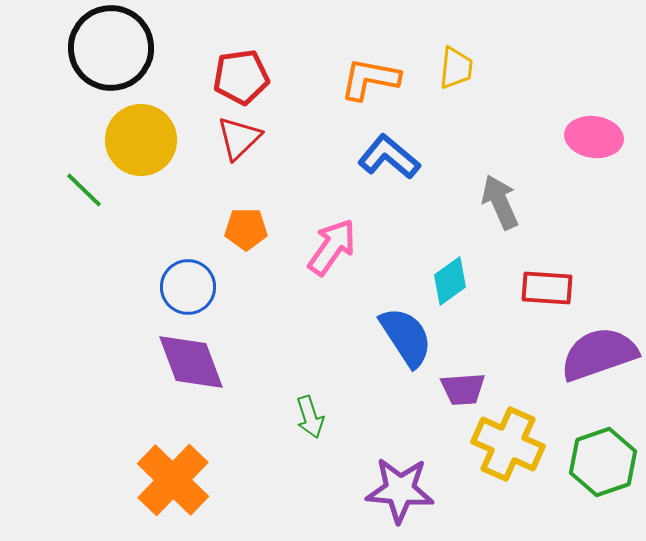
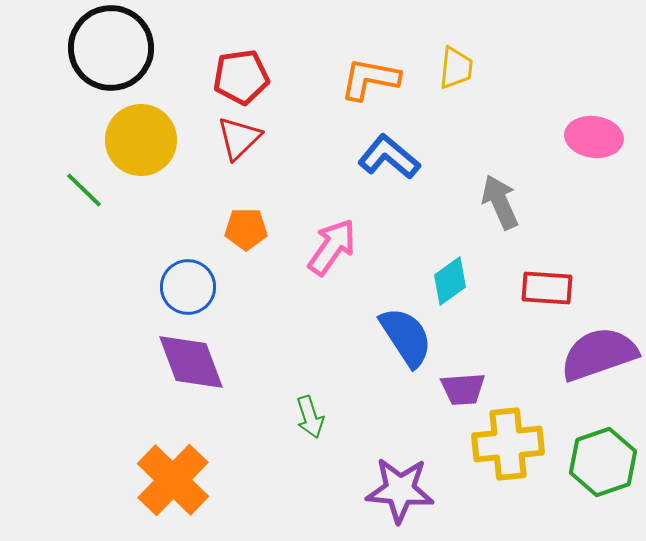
yellow cross: rotated 30 degrees counterclockwise
